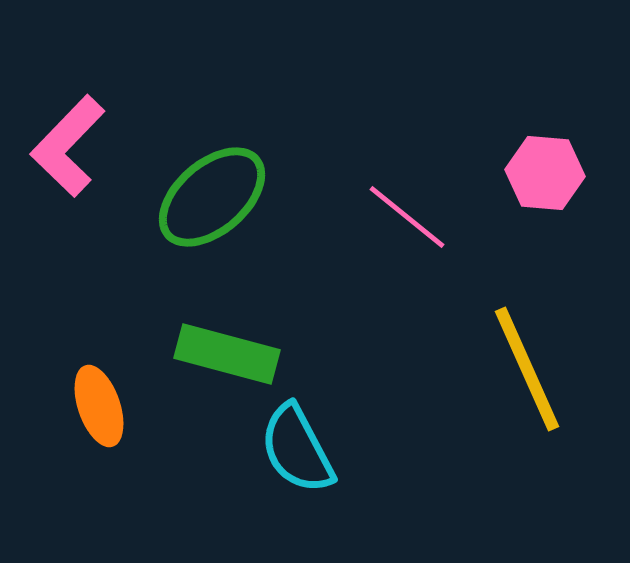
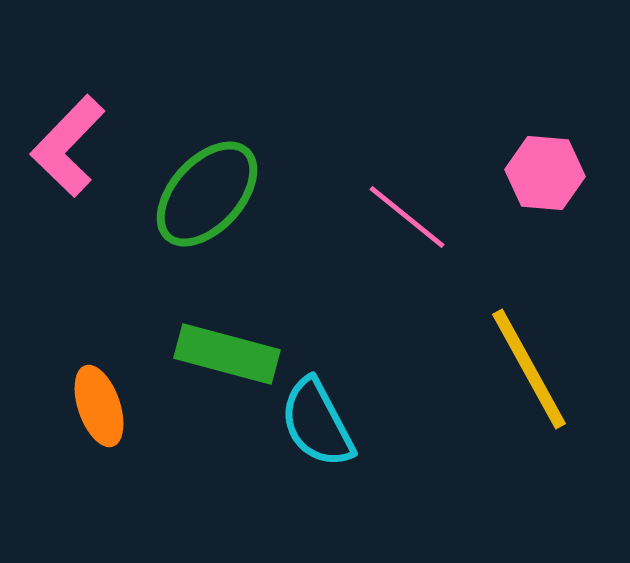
green ellipse: moved 5 px left, 3 px up; rotated 7 degrees counterclockwise
yellow line: moved 2 px right; rotated 5 degrees counterclockwise
cyan semicircle: moved 20 px right, 26 px up
